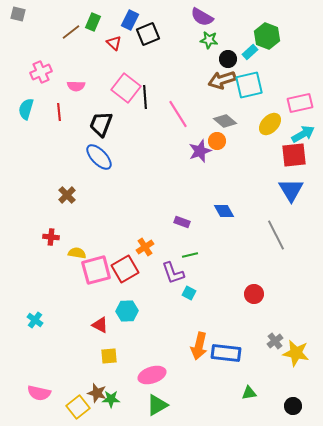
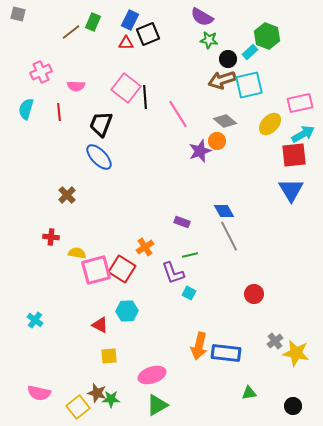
red triangle at (114, 43): moved 12 px right; rotated 42 degrees counterclockwise
gray line at (276, 235): moved 47 px left, 1 px down
red square at (125, 269): moved 3 px left; rotated 28 degrees counterclockwise
